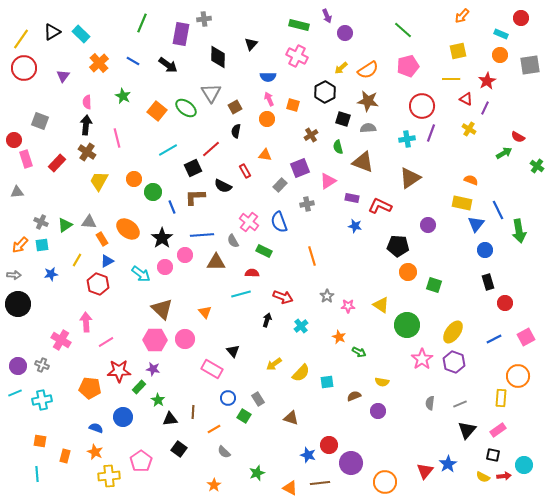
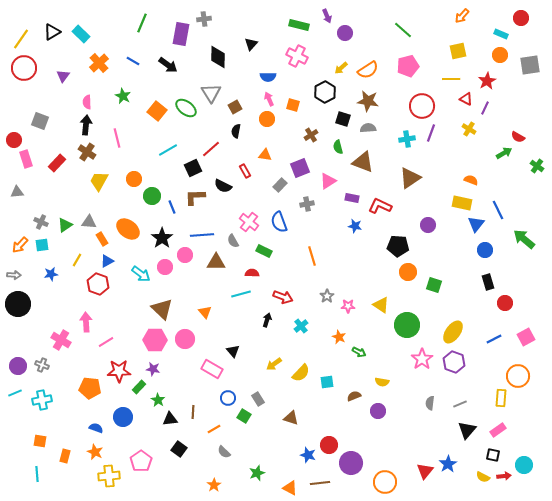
green circle at (153, 192): moved 1 px left, 4 px down
green arrow at (519, 231): moved 5 px right, 8 px down; rotated 140 degrees clockwise
